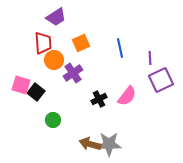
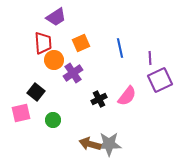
purple square: moved 1 px left
pink square: moved 28 px down; rotated 30 degrees counterclockwise
